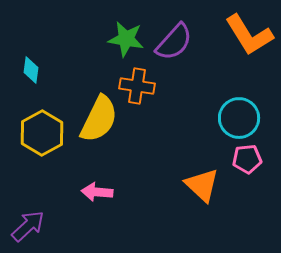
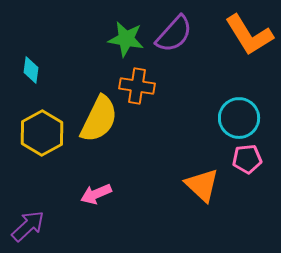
purple semicircle: moved 8 px up
pink arrow: moved 1 px left, 2 px down; rotated 28 degrees counterclockwise
